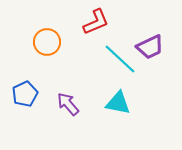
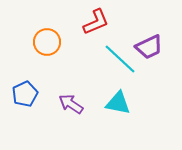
purple trapezoid: moved 1 px left
purple arrow: moved 3 px right; rotated 15 degrees counterclockwise
